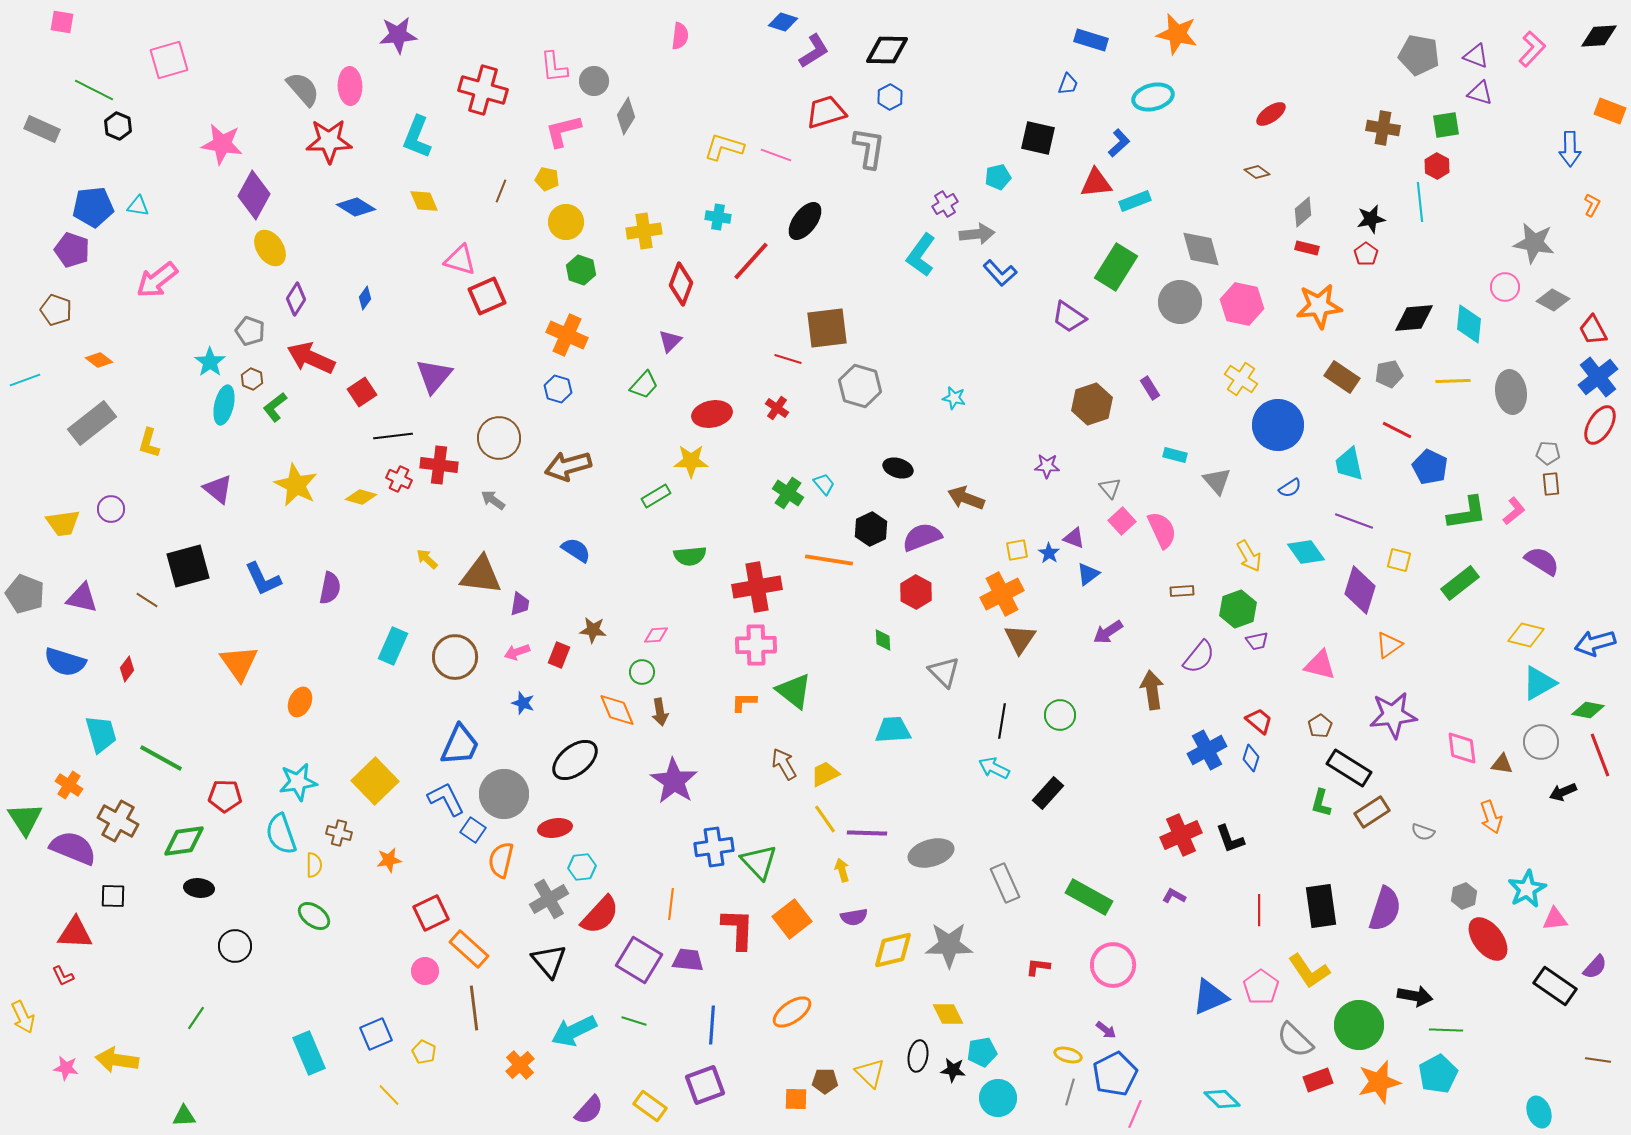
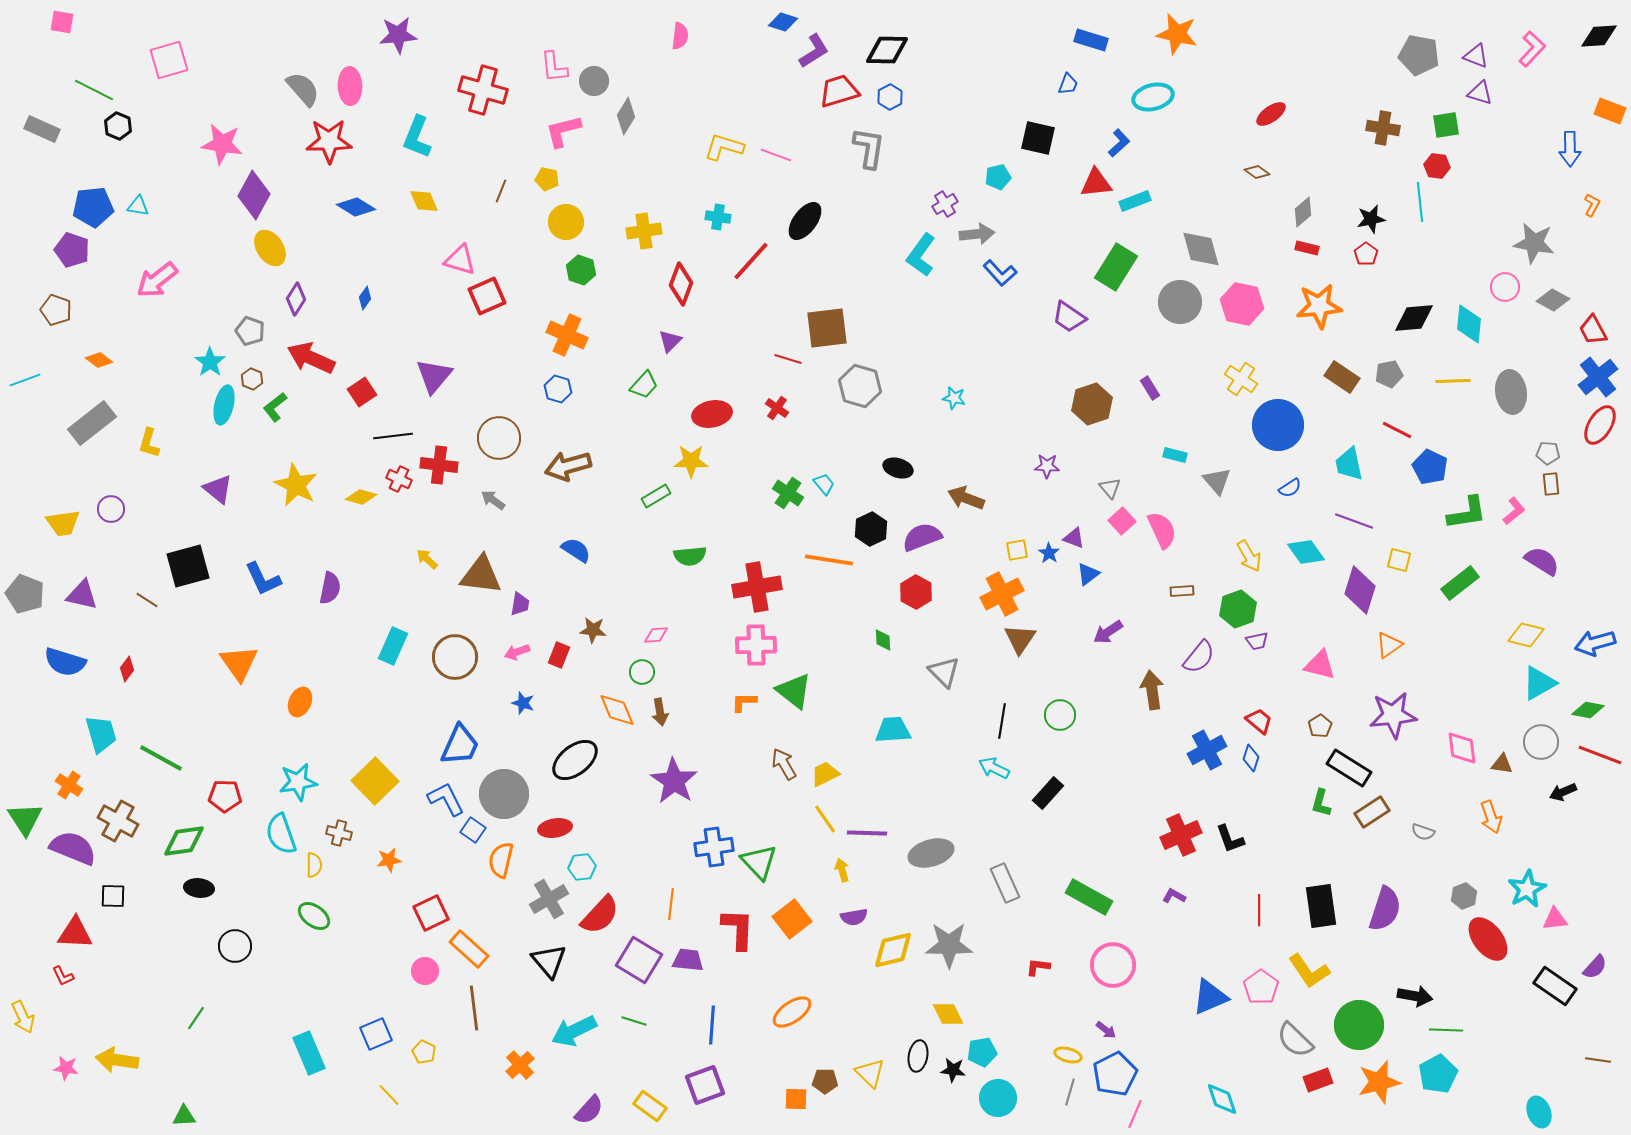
red trapezoid at (826, 112): moved 13 px right, 21 px up
red hexagon at (1437, 166): rotated 20 degrees counterclockwise
purple triangle at (82, 598): moved 3 px up
red line at (1600, 755): rotated 48 degrees counterclockwise
cyan diamond at (1222, 1099): rotated 27 degrees clockwise
